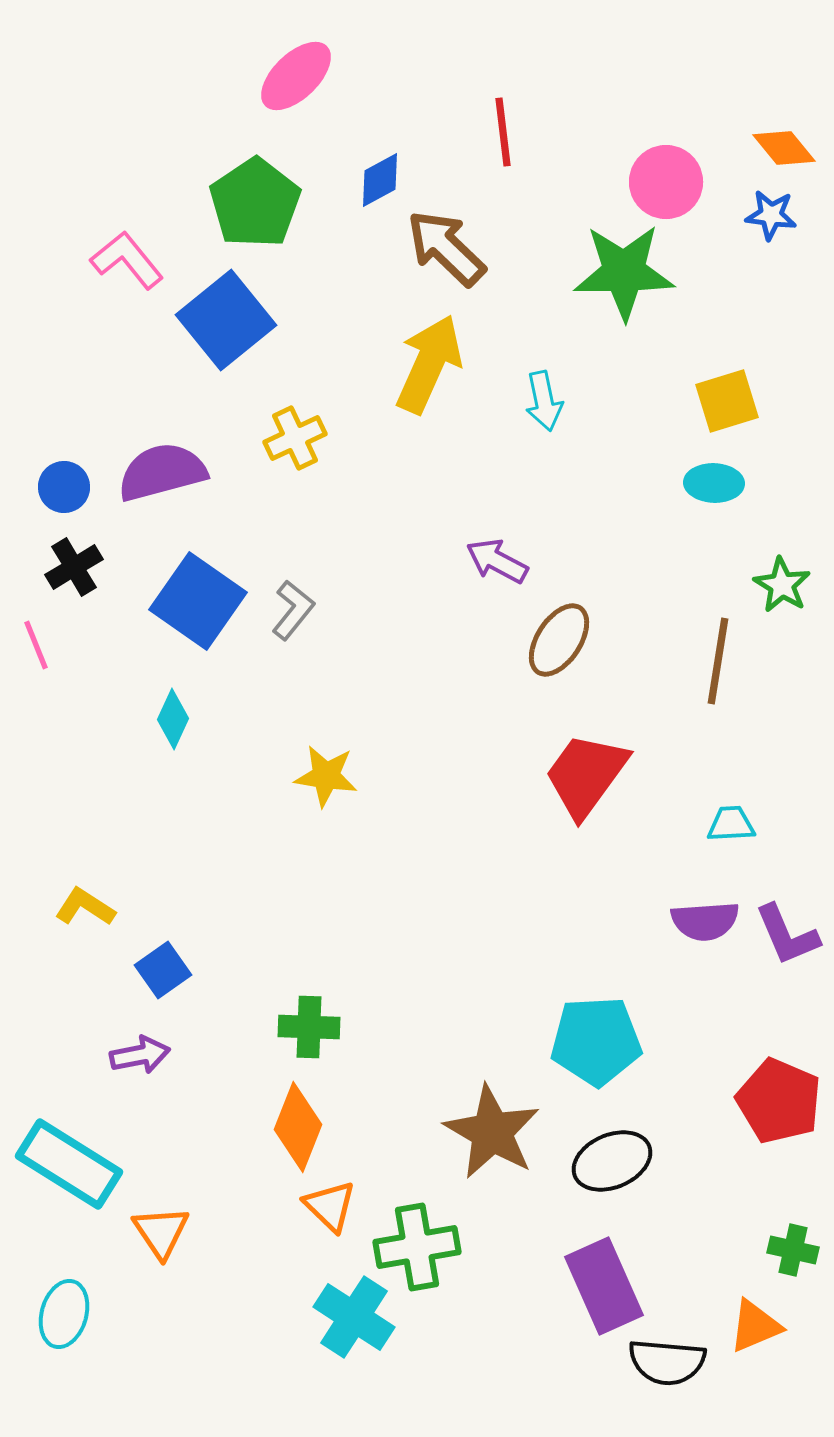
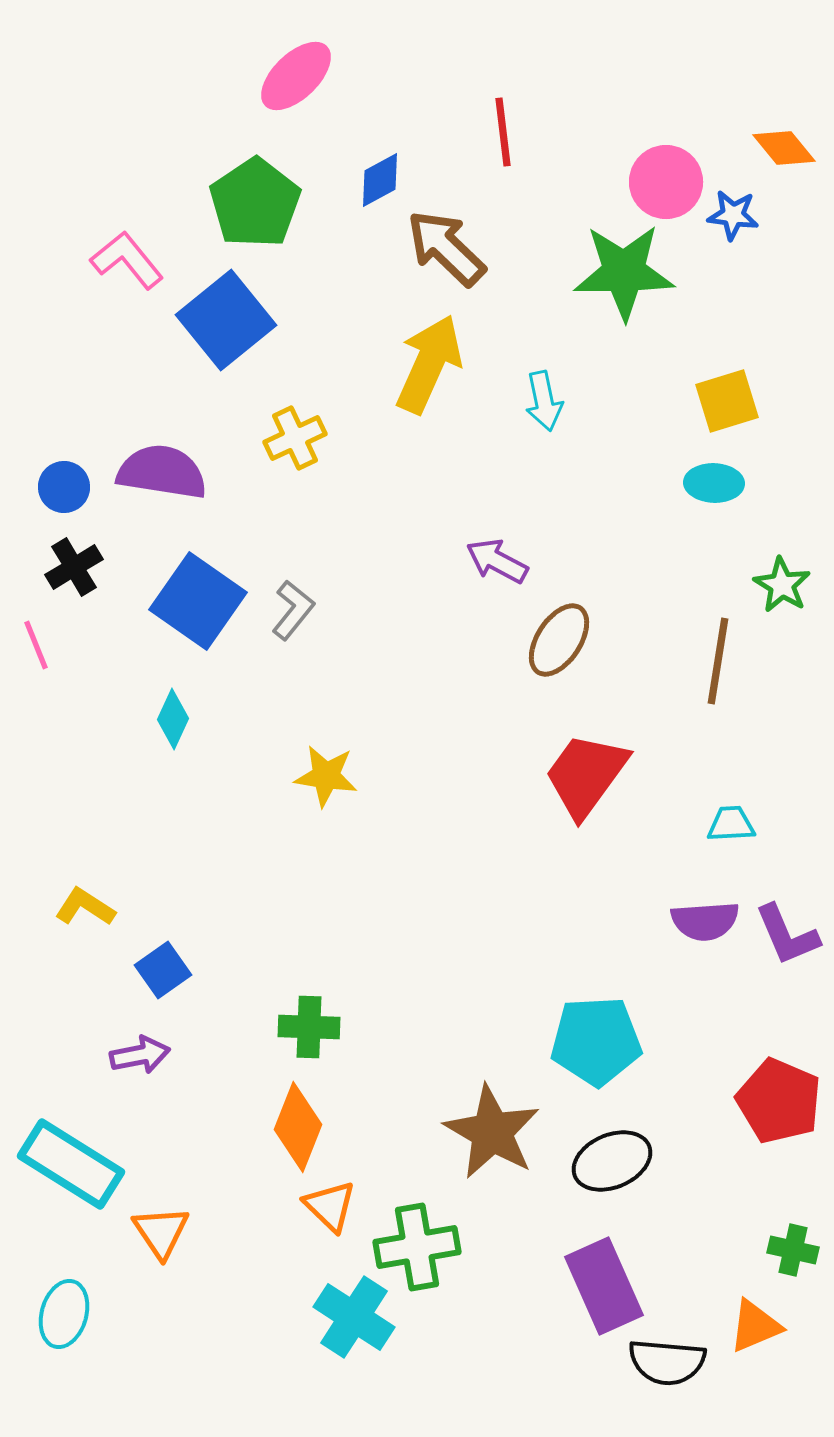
blue star at (771, 215): moved 38 px left
purple semicircle at (162, 472): rotated 24 degrees clockwise
cyan rectangle at (69, 1164): moved 2 px right
